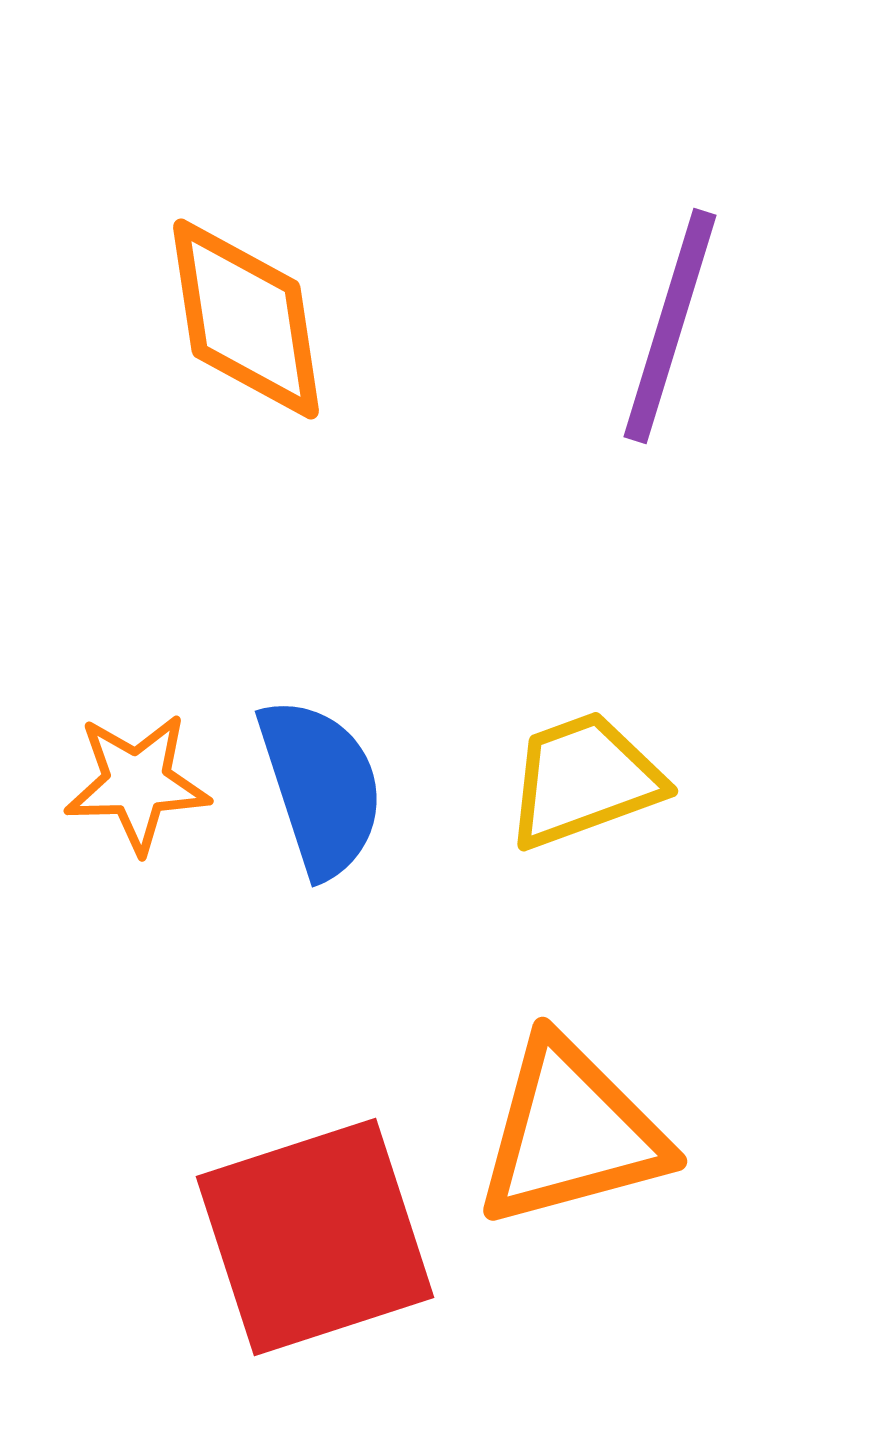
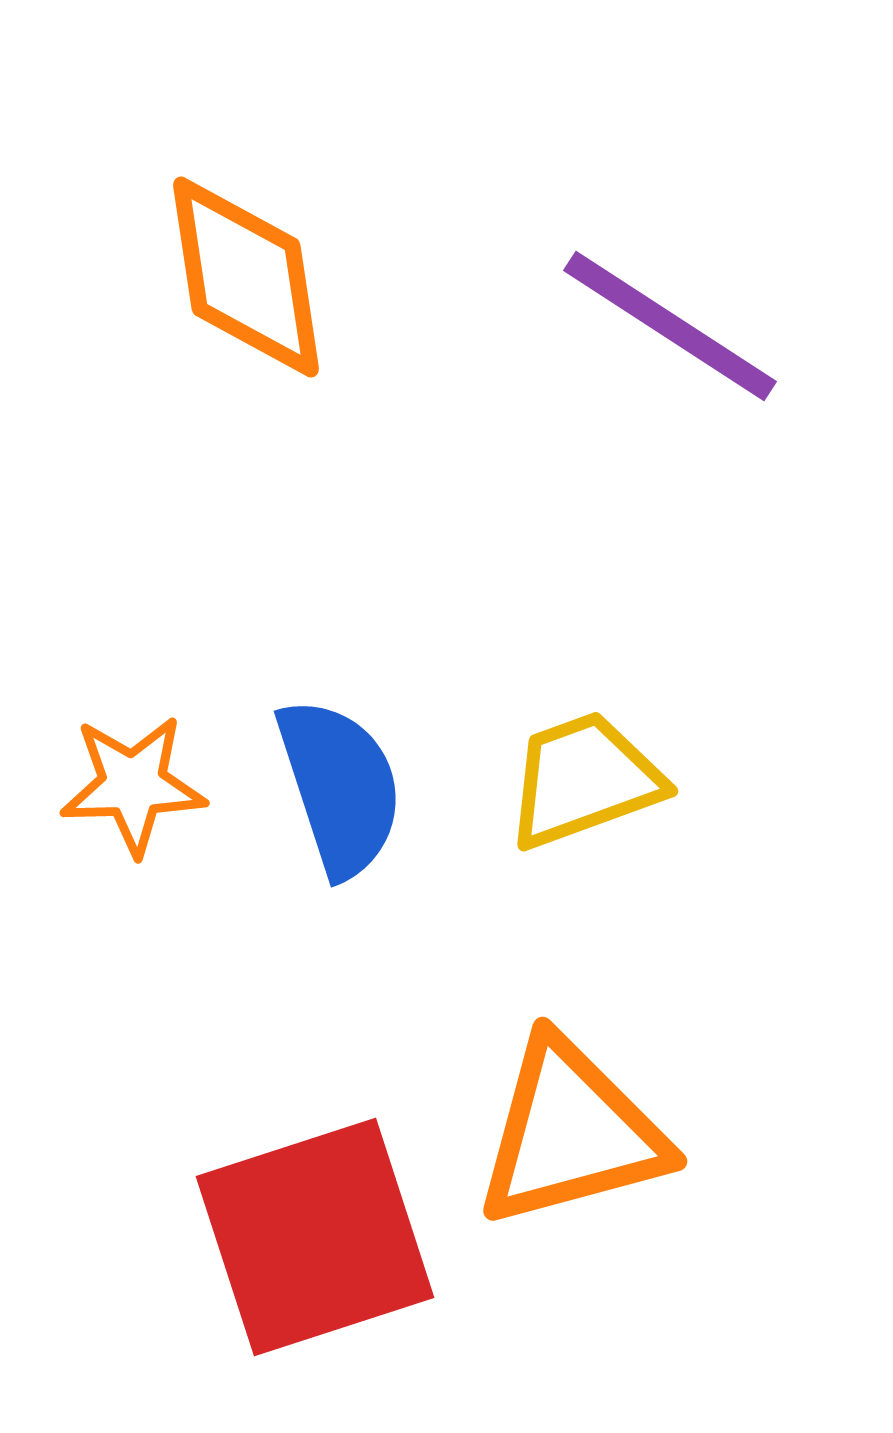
orange diamond: moved 42 px up
purple line: rotated 74 degrees counterclockwise
orange star: moved 4 px left, 2 px down
blue semicircle: moved 19 px right
